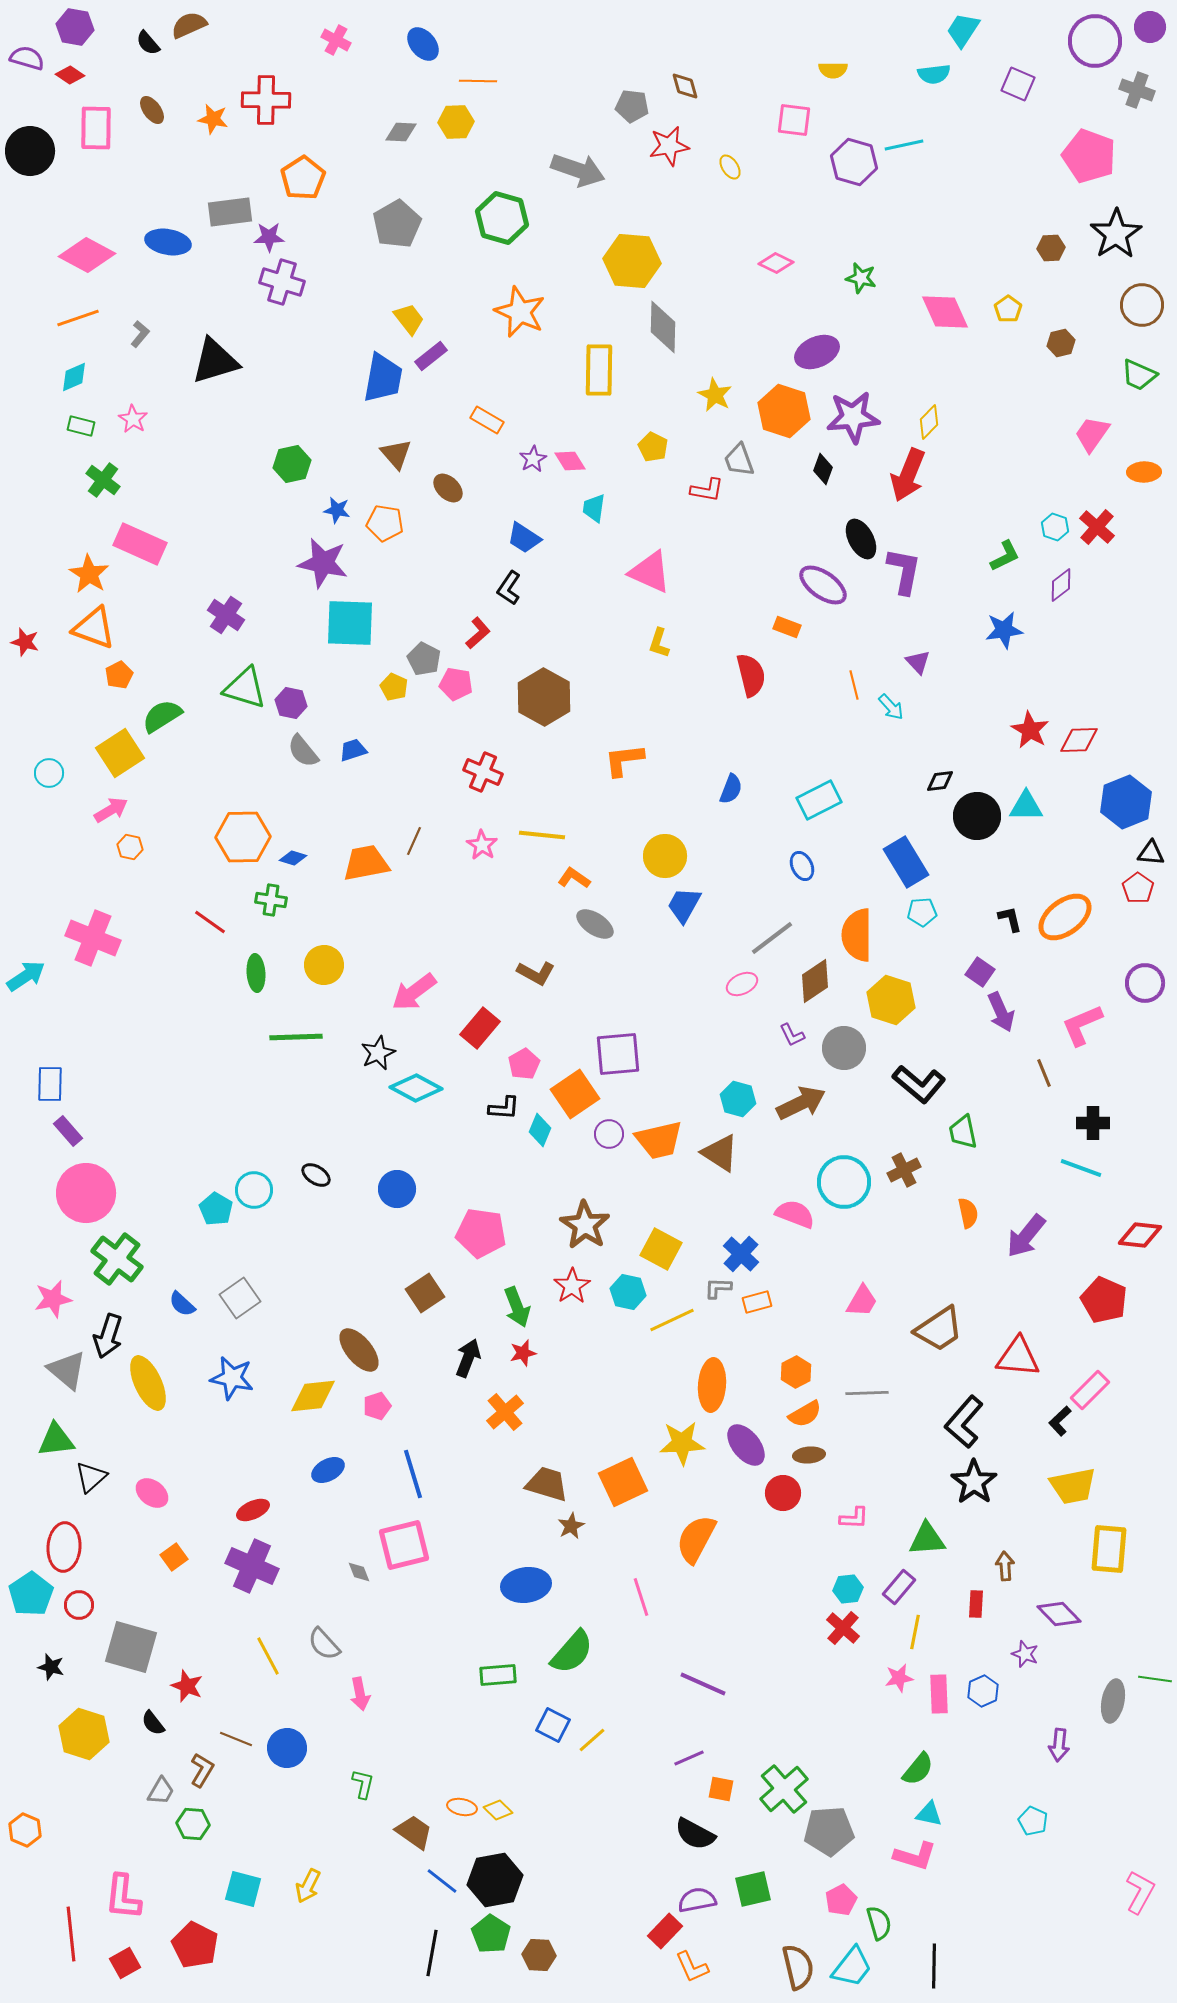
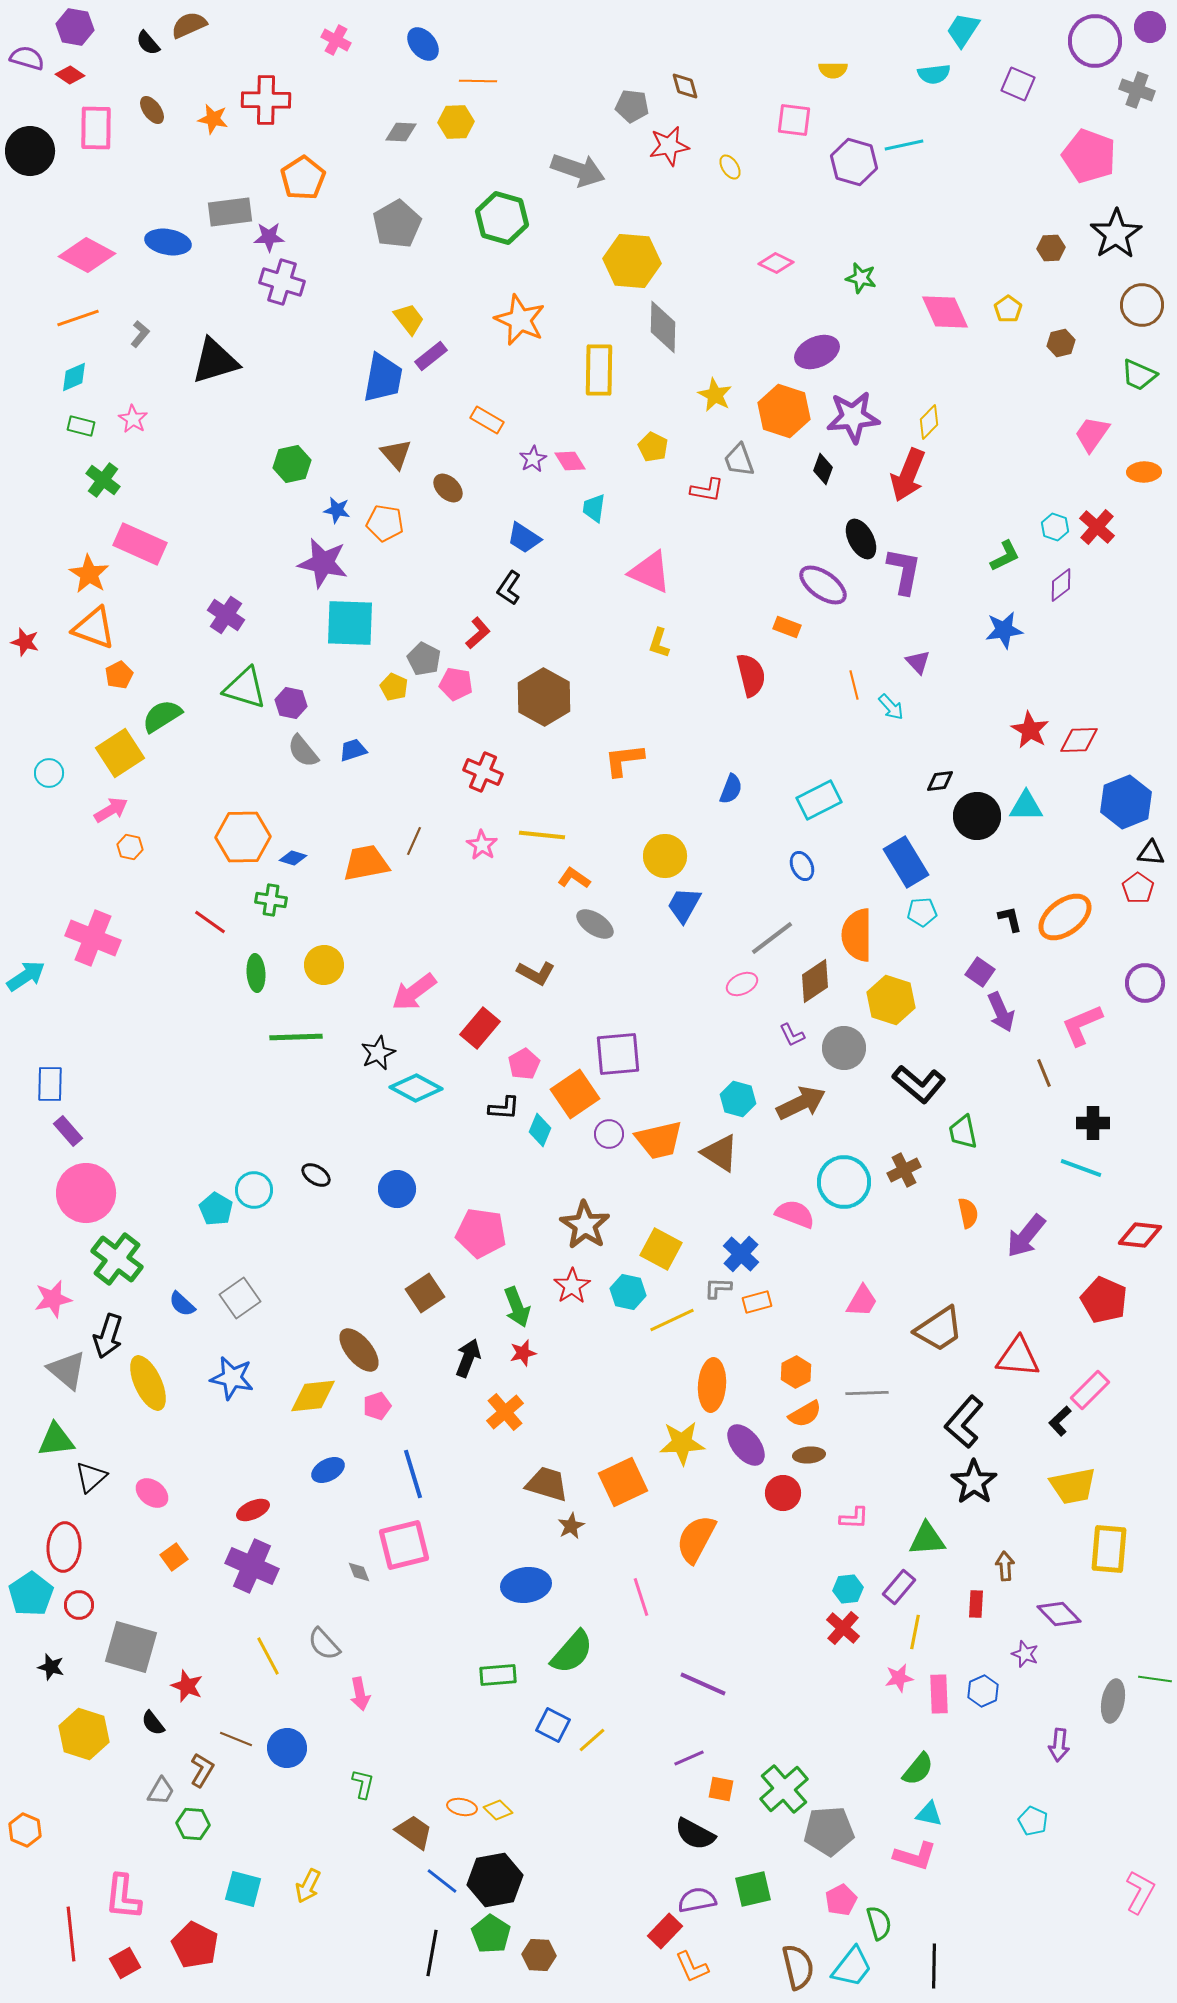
orange star at (520, 312): moved 8 px down
